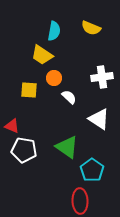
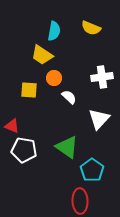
white triangle: rotated 40 degrees clockwise
